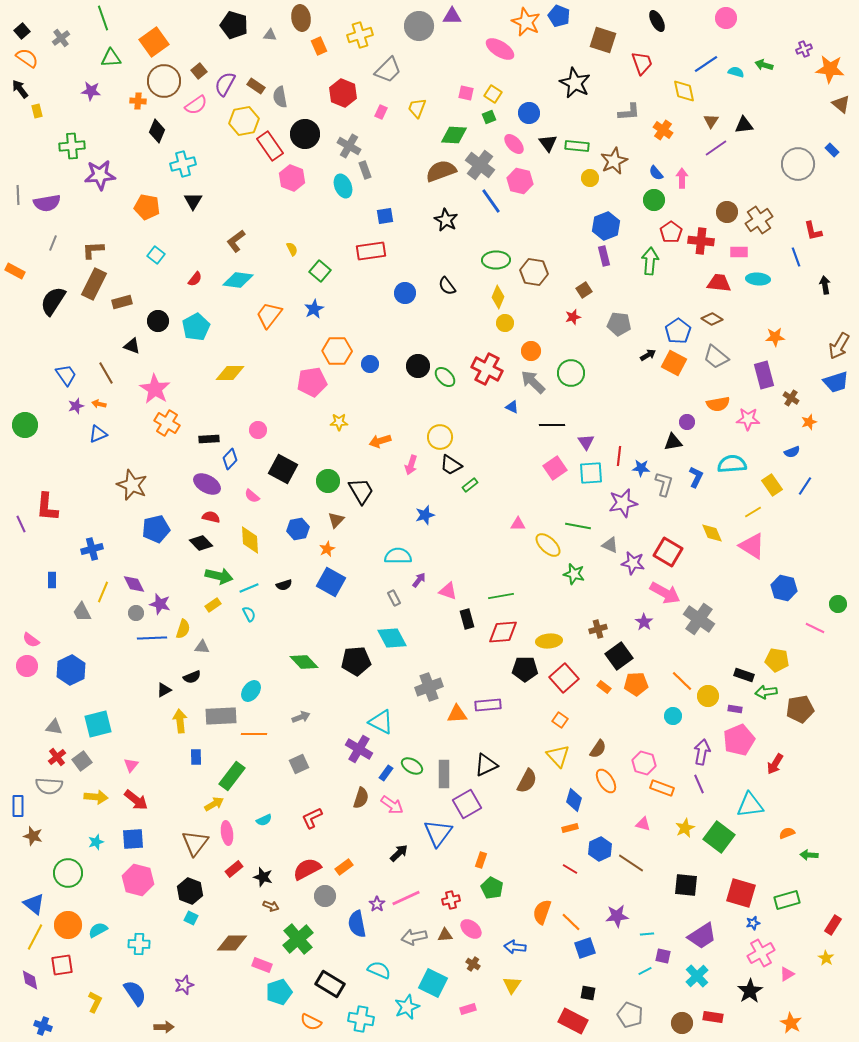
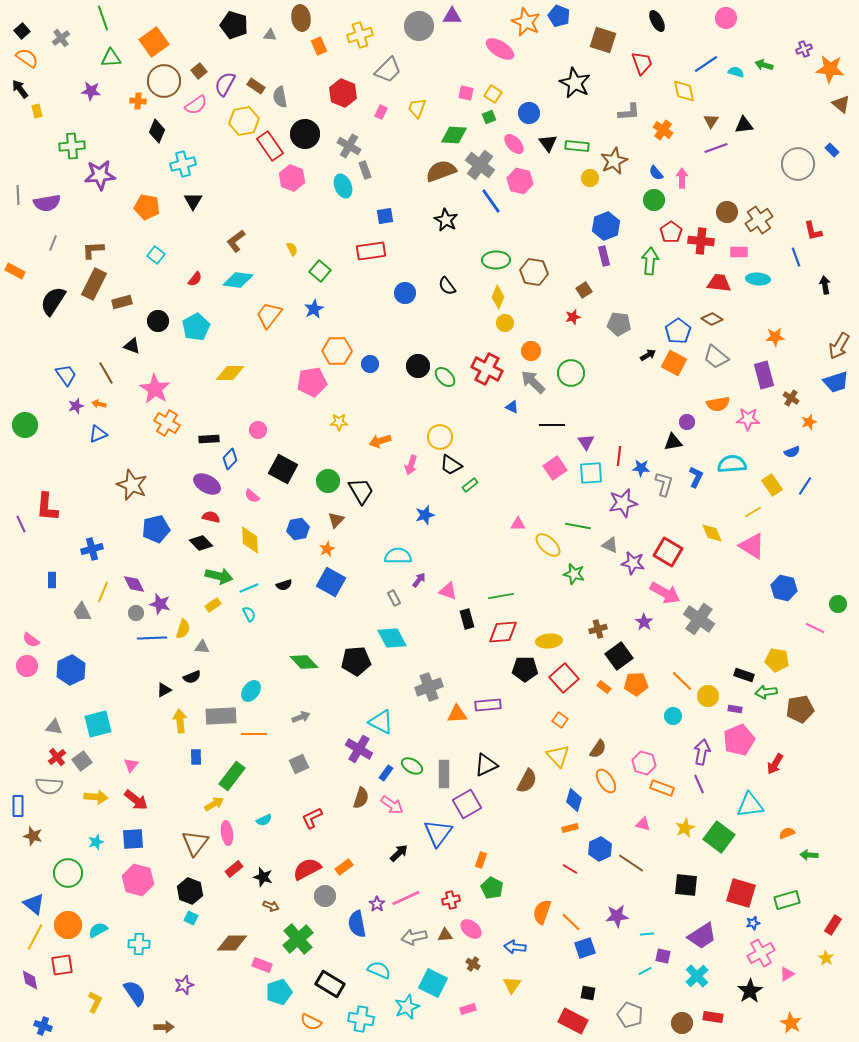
purple line at (716, 148): rotated 15 degrees clockwise
